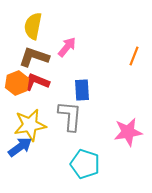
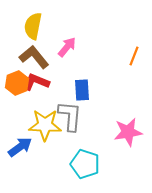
brown L-shape: rotated 32 degrees clockwise
yellow star: moved 15 px right; rotated 12 degrees clockwise
